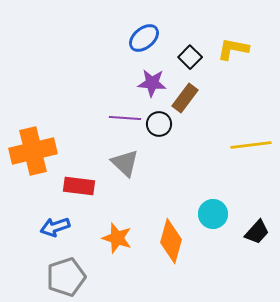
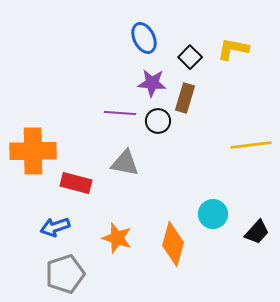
blue ellipse: rotated 76 degrees counterclockwise
brown rectangle: rotated 20 degrees counterclockwise
purple line: moved 5 px left, 5 px up
black circle: moved 1 px left, 3 px up
orange cross: rotated 12 degrees clockwise
gray triangle: rotated 32 degrees counterclockwise
red rectangle: moved 3 px left, 3 px up; rotated 8 degrees clockwise
orange diamond: moved 2 px right, 3 px down
gray pentagon: moved 1 px left, 3 px up
